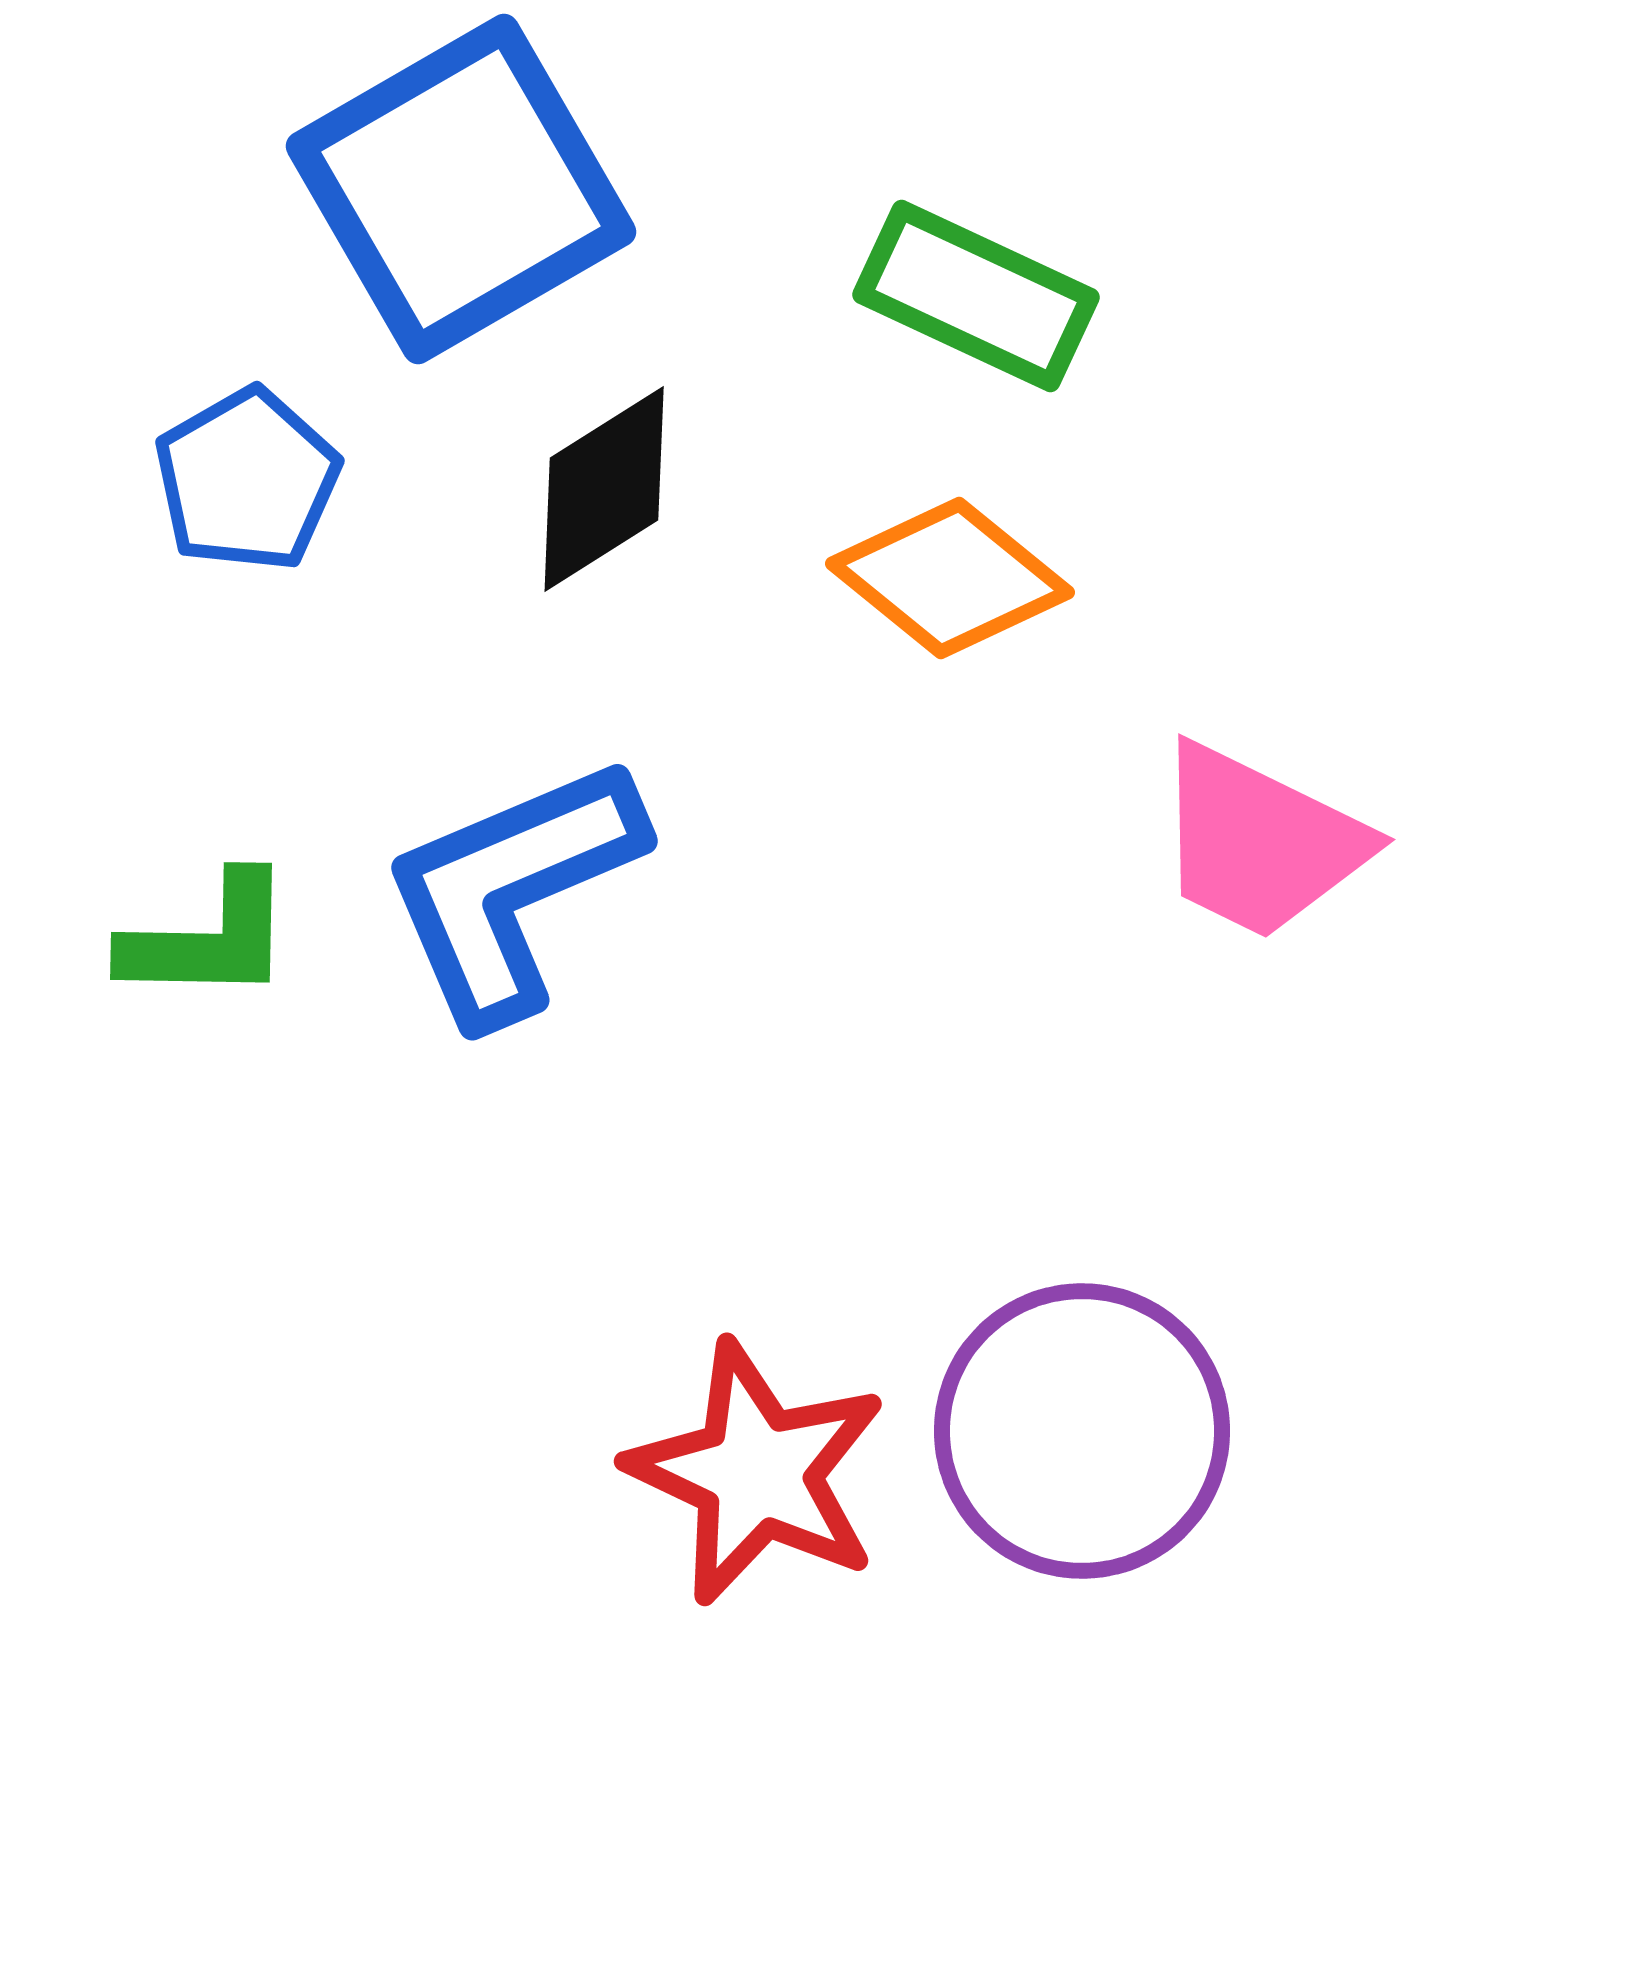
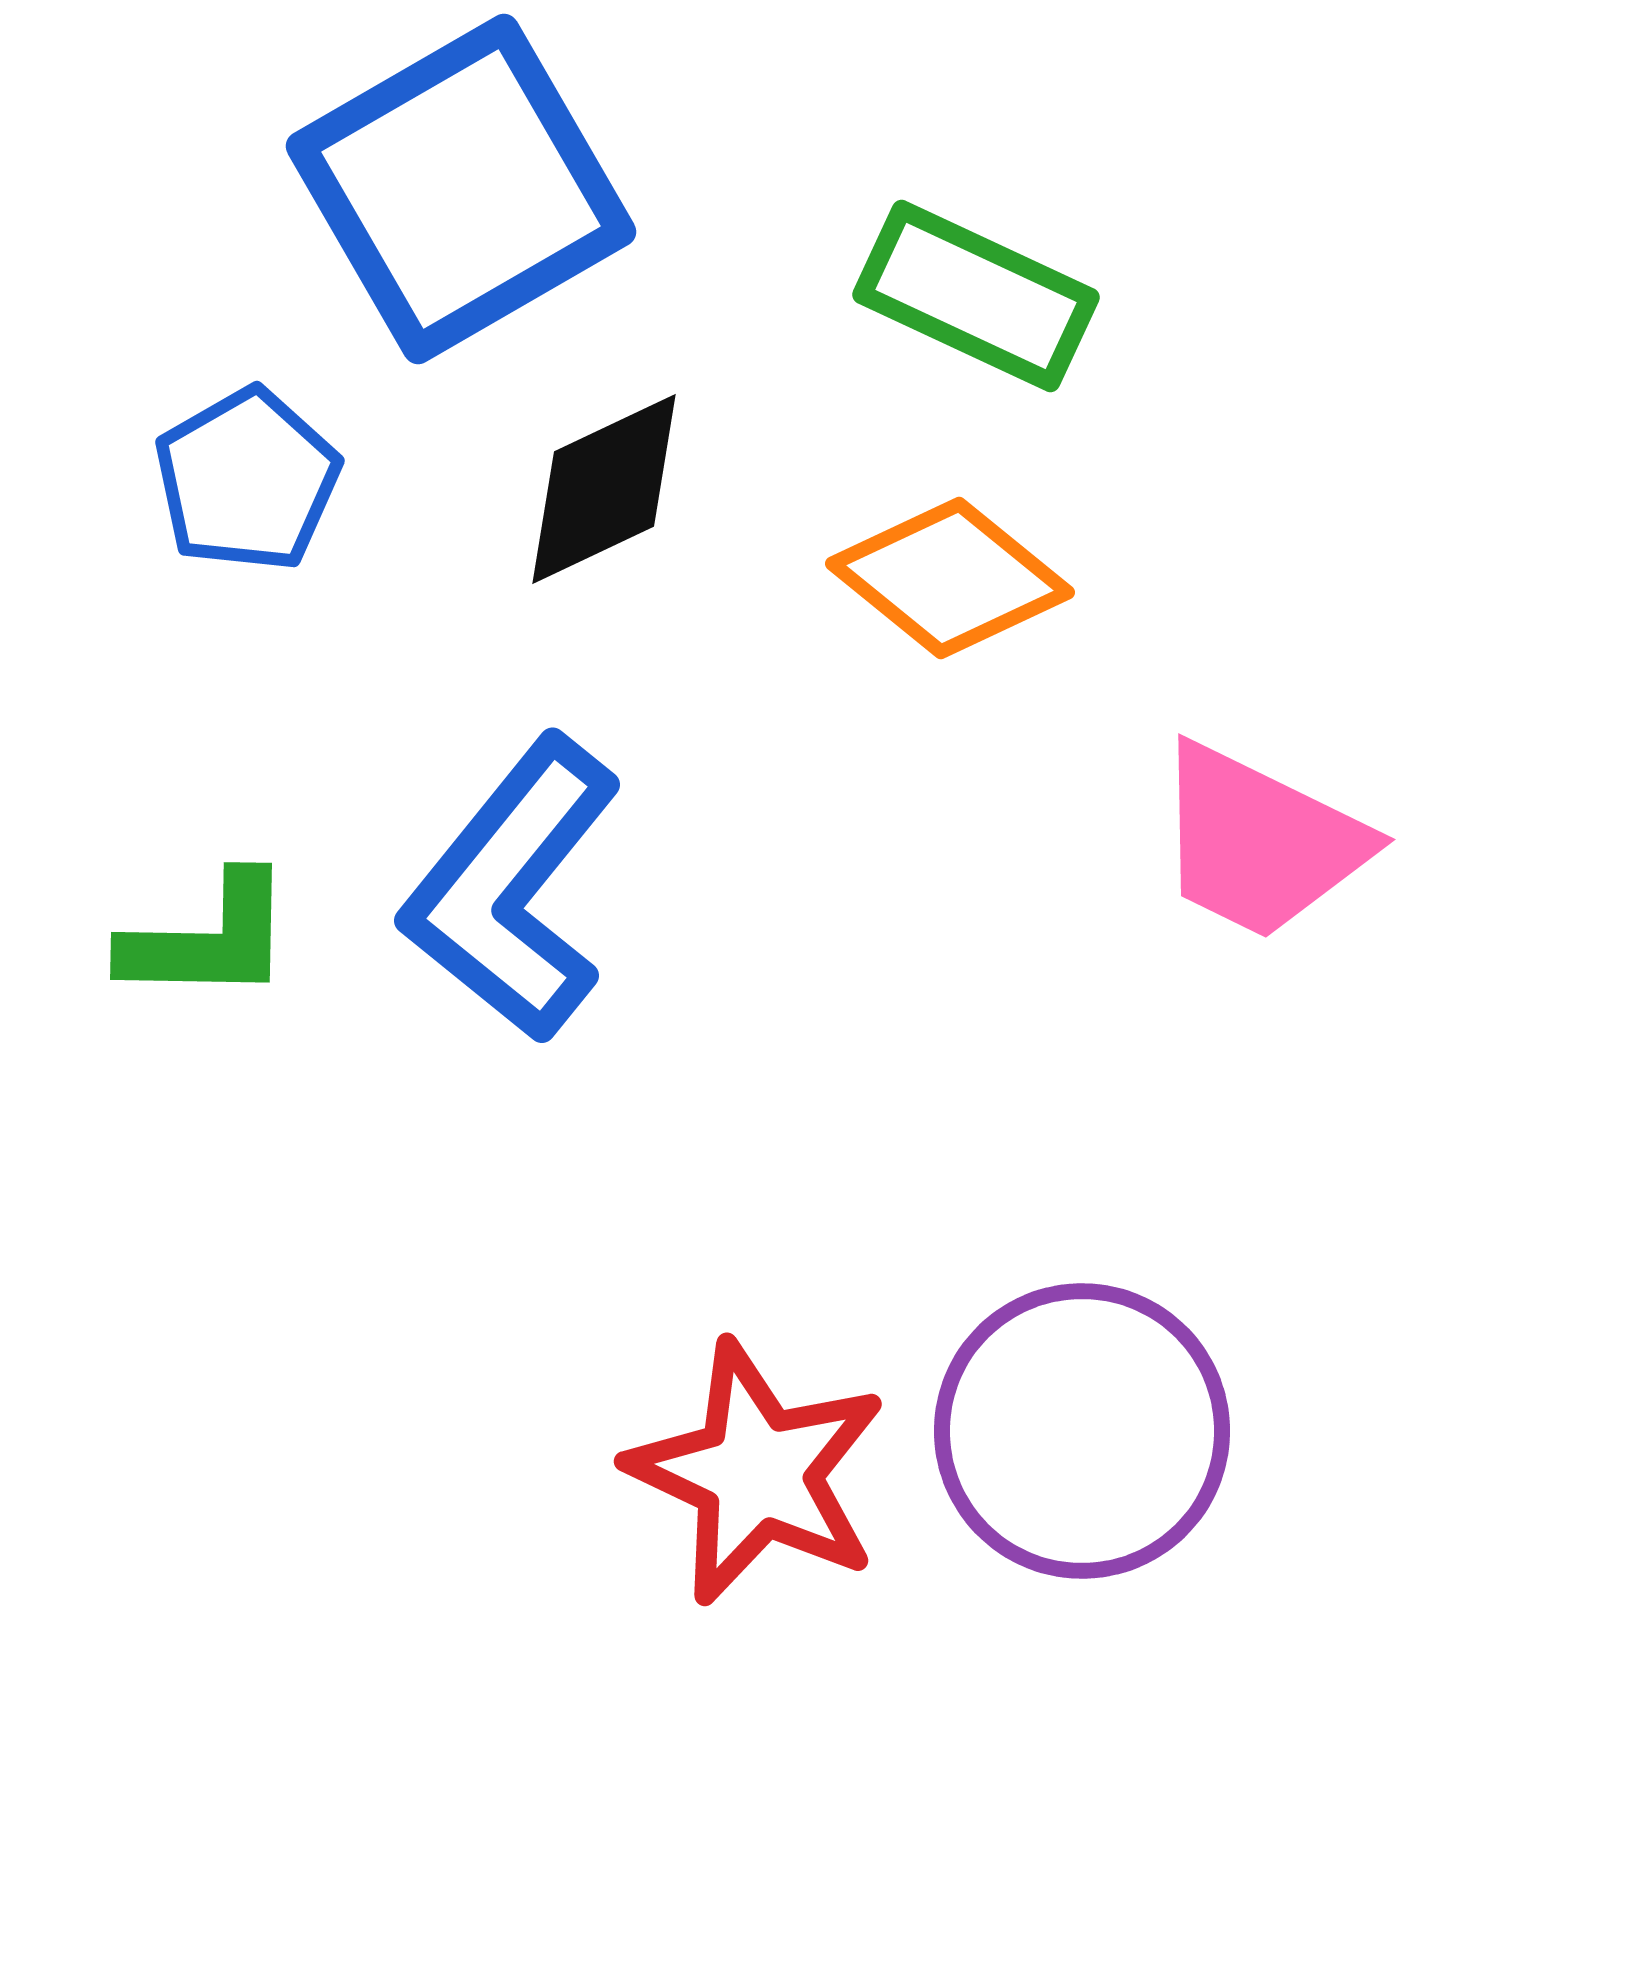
black diamond: rotated 7 degrees clockwise
blue L-shape: rotated 28 degrees counterclockwise
